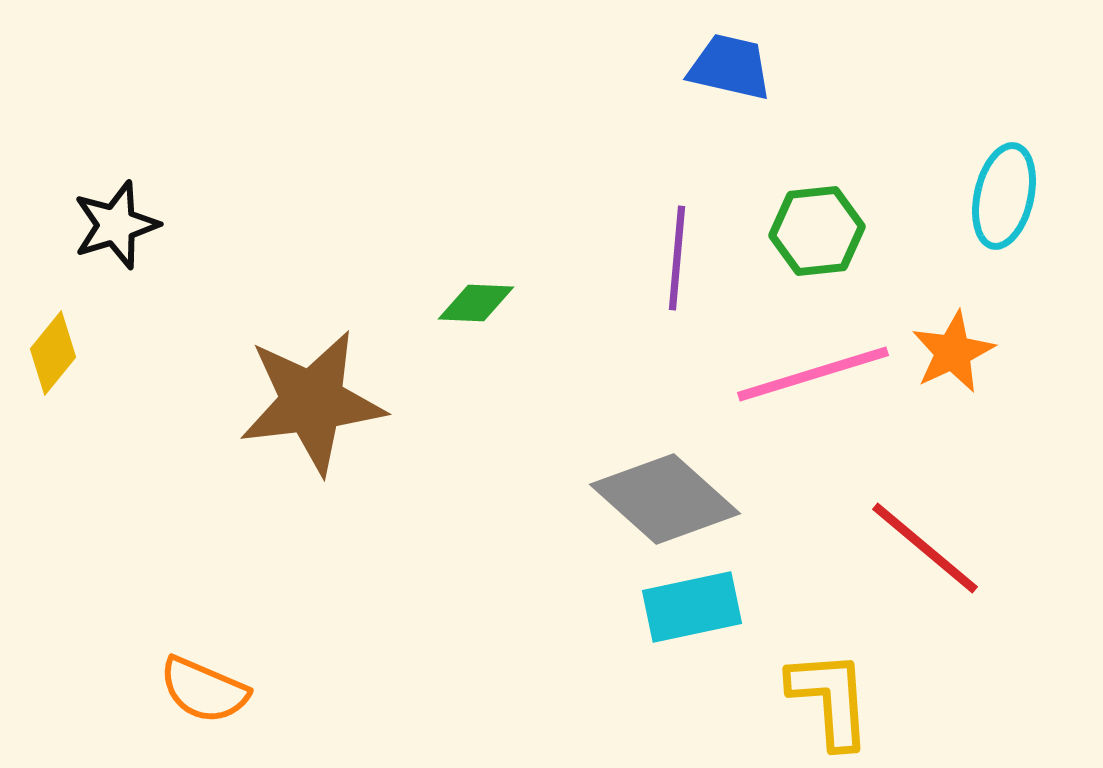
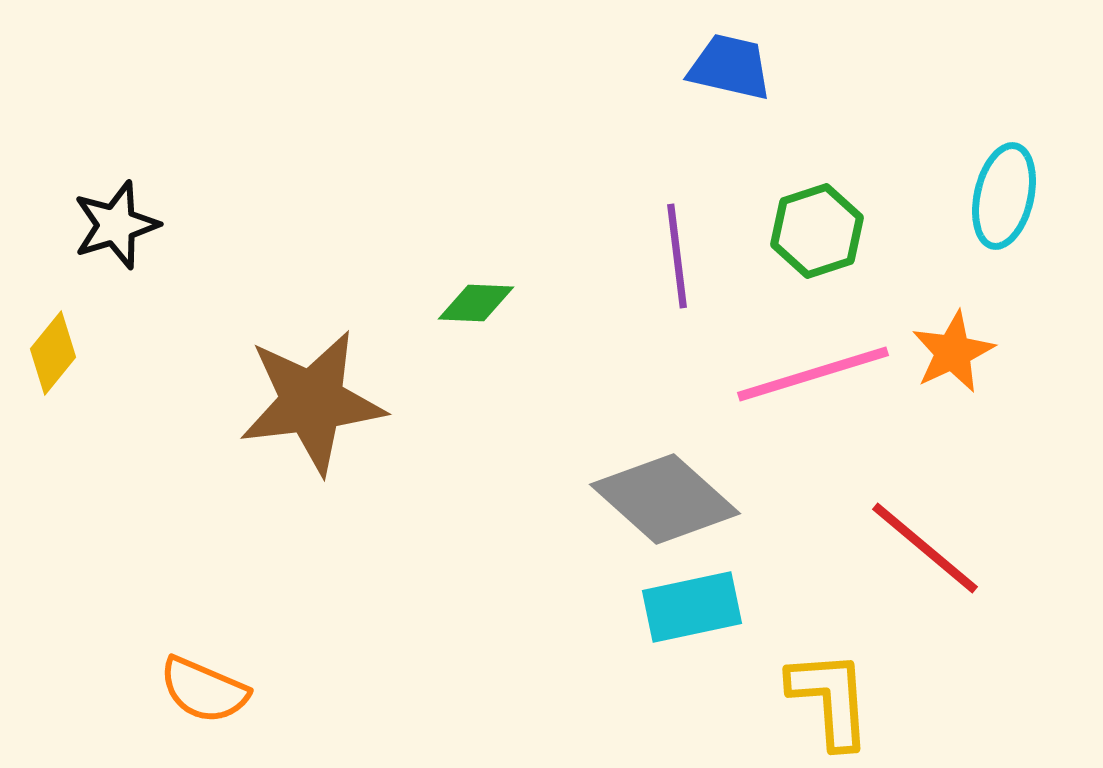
green hexagon: rotated 12 degrees counterclockwise
purple line: moved 2 px up; rotated 12 degrees counterclockwise
